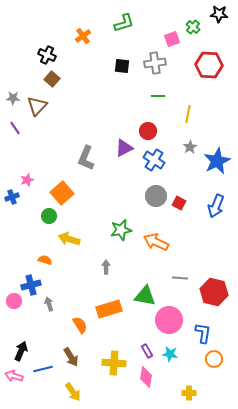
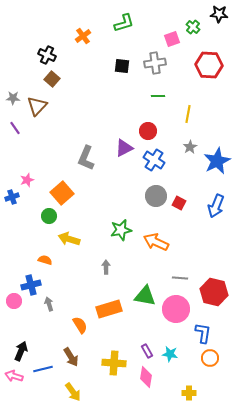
pink circle at (169, 320): moved 7 px right, 11 px up
orange circle at (214, 359): moved 4 px left, 1 px up
